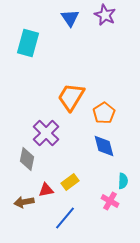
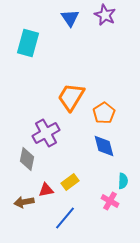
purple cross: rotated 16 degrees clockwise
